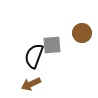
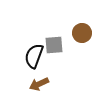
gray square: moved 2 px right
brown arrow: moved 8 px right
